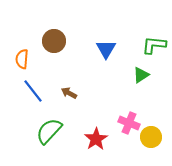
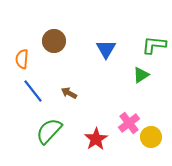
pink cross: rotated 30 degrees clockwise
